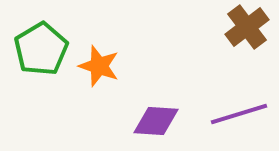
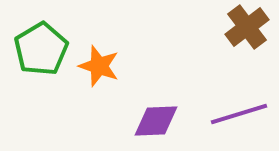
purple diamond: rotated 6 degrees counterclockwise
